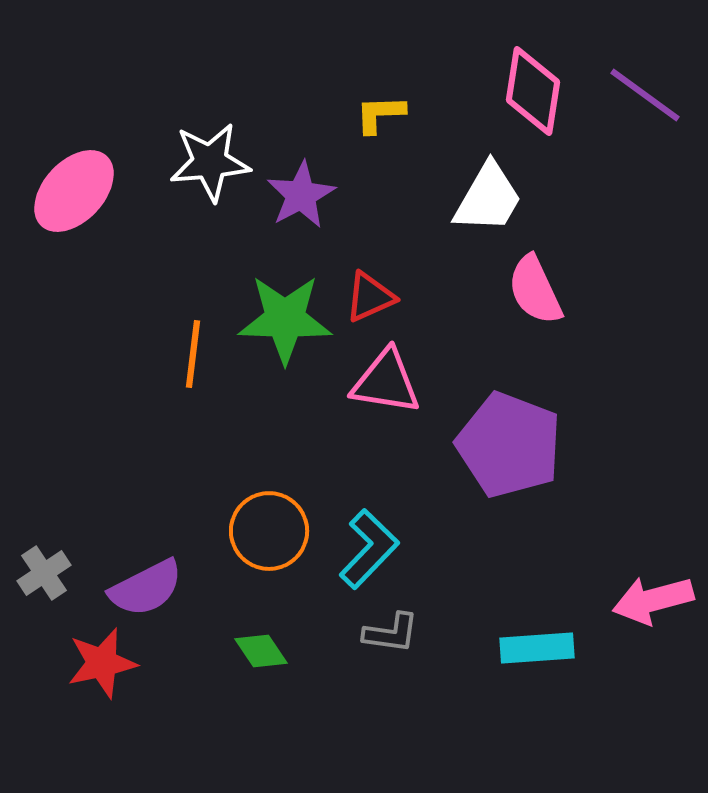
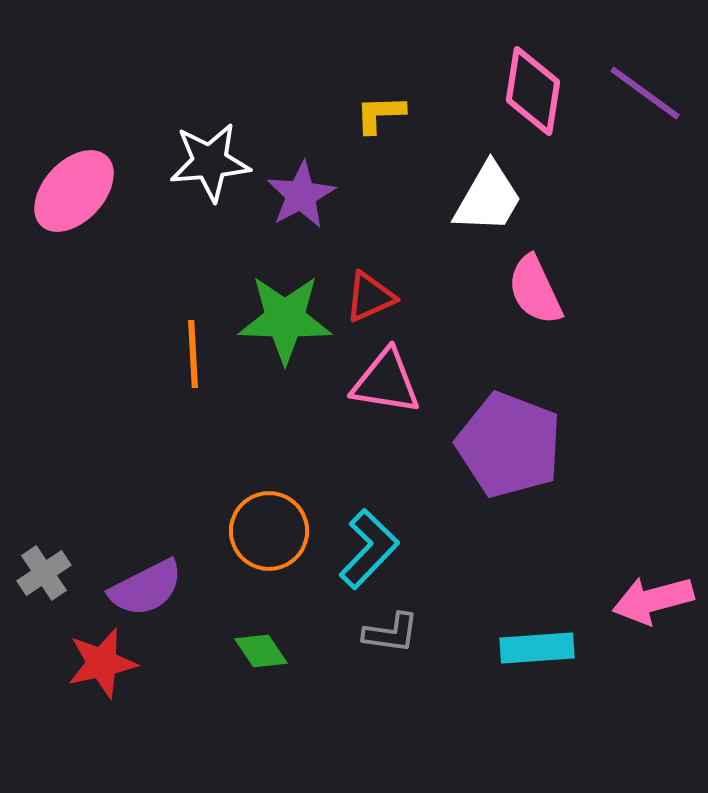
purple line: moved 2 px up
orange line: rotated 10 degrees counterclockwise
